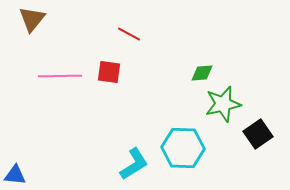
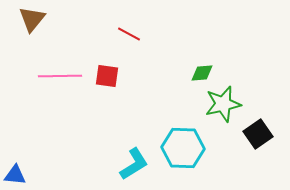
red square: moved 2 px left, 4 px down
